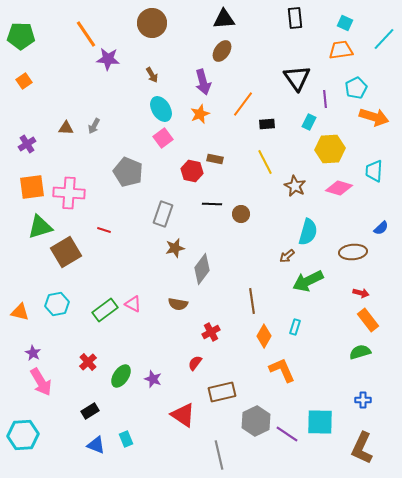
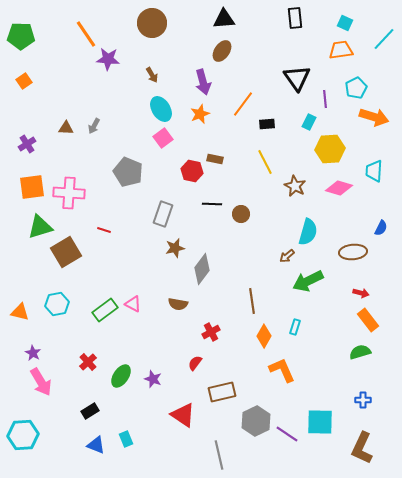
blue semicircle at (381, 228): rotated 21 degrees counterclockwise
